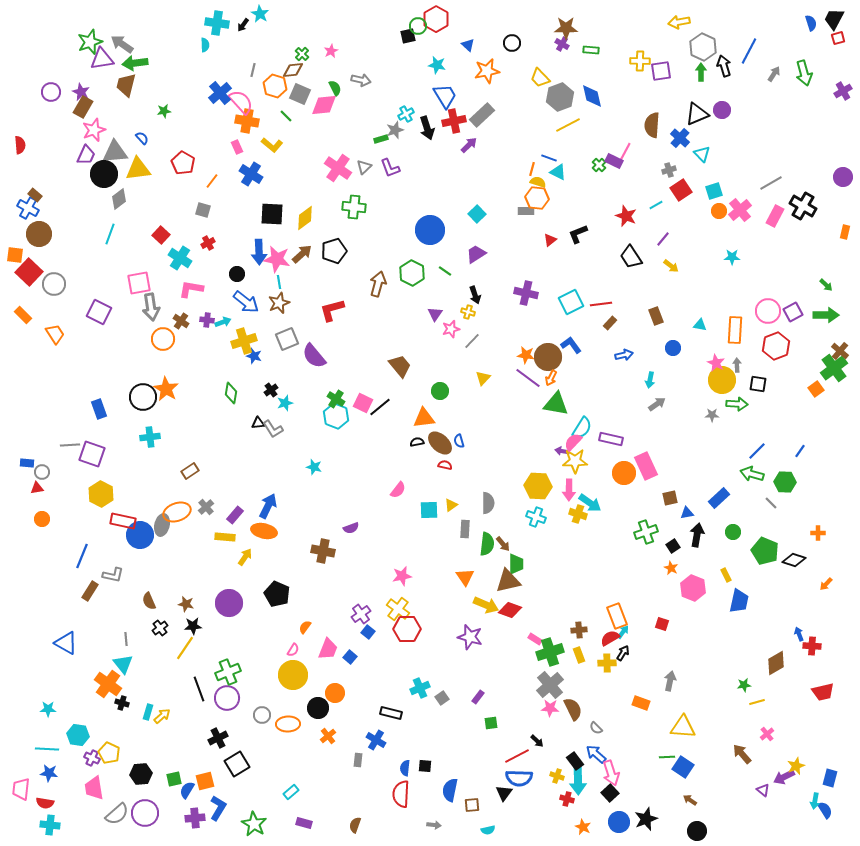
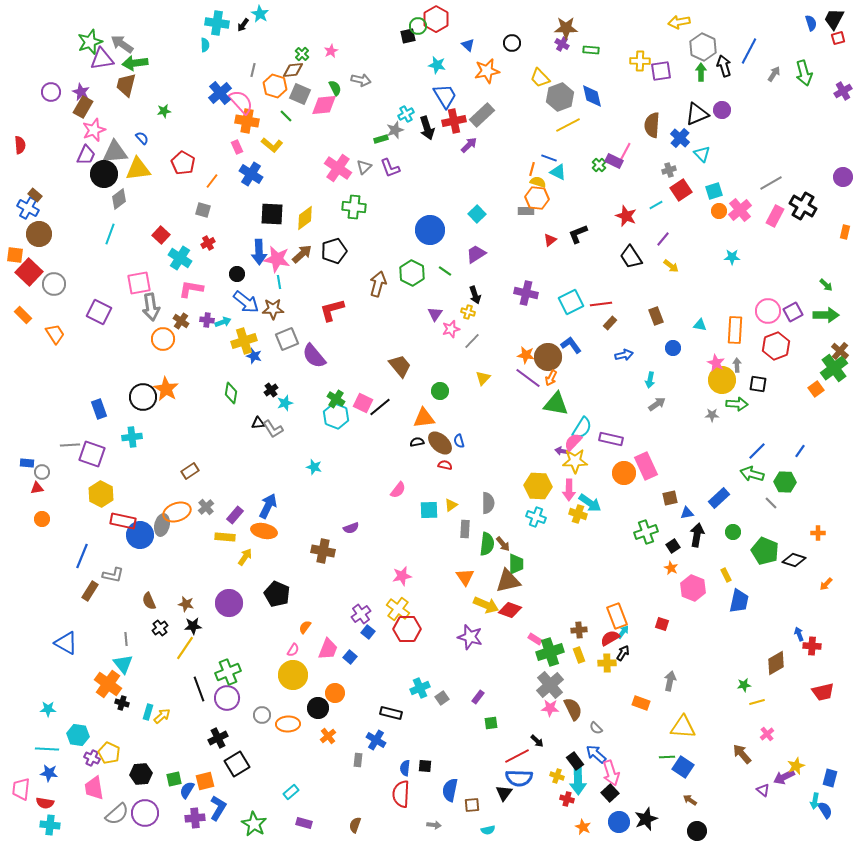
brown star at (279, 303): moved 6 px left, 6 px down; rotated 20 degrees clockwise
cyan cross at (150, 437): moved 18 px left
